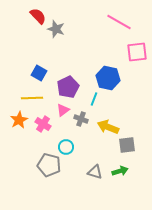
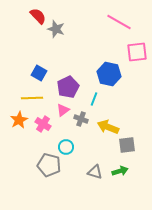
blue hexagon: moved 1 px right, 4 px up
